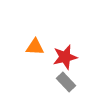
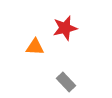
red star: moved 29 px up
